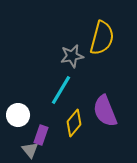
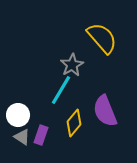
yellow semicircle: rotated 56 degrees counterclockwise
gray star: moved 9 px down; rotated 20 degrees counterclockwise
gray triangle: moved 8 px left, 13 px up; rotated 18 degrees counterclockwise
